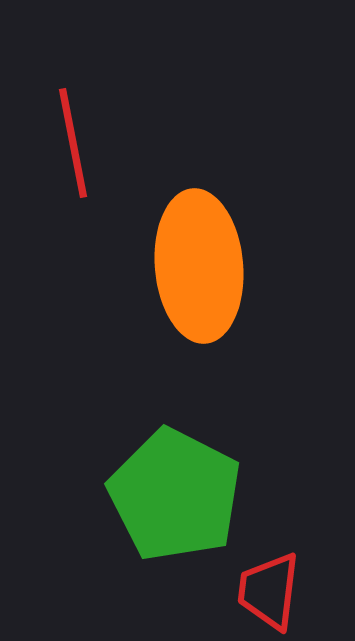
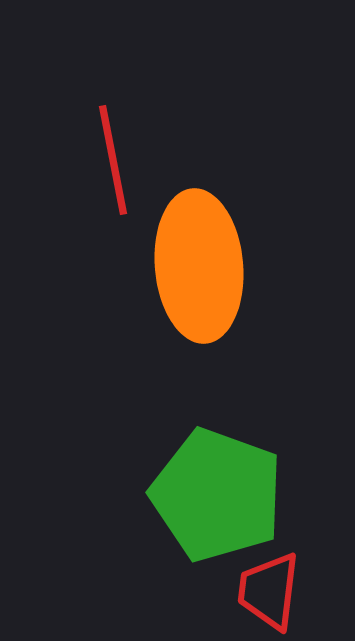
red line: moved 40 px right, 17 px down
green pentagon: moved 42 px right; rotated 7 degrees counterclockwise
